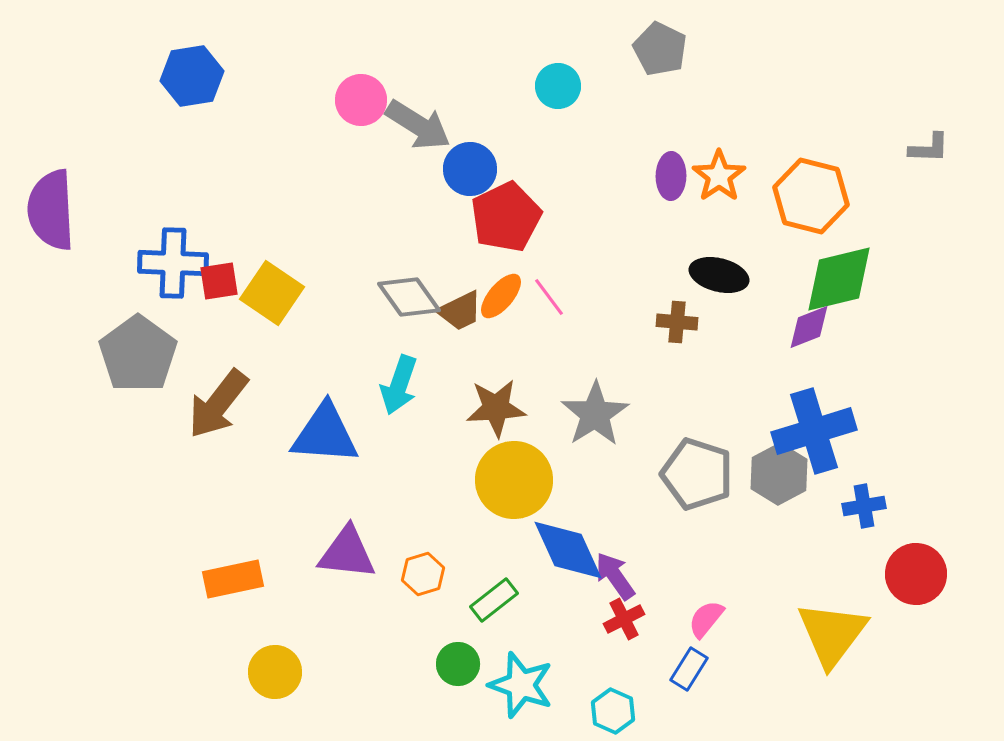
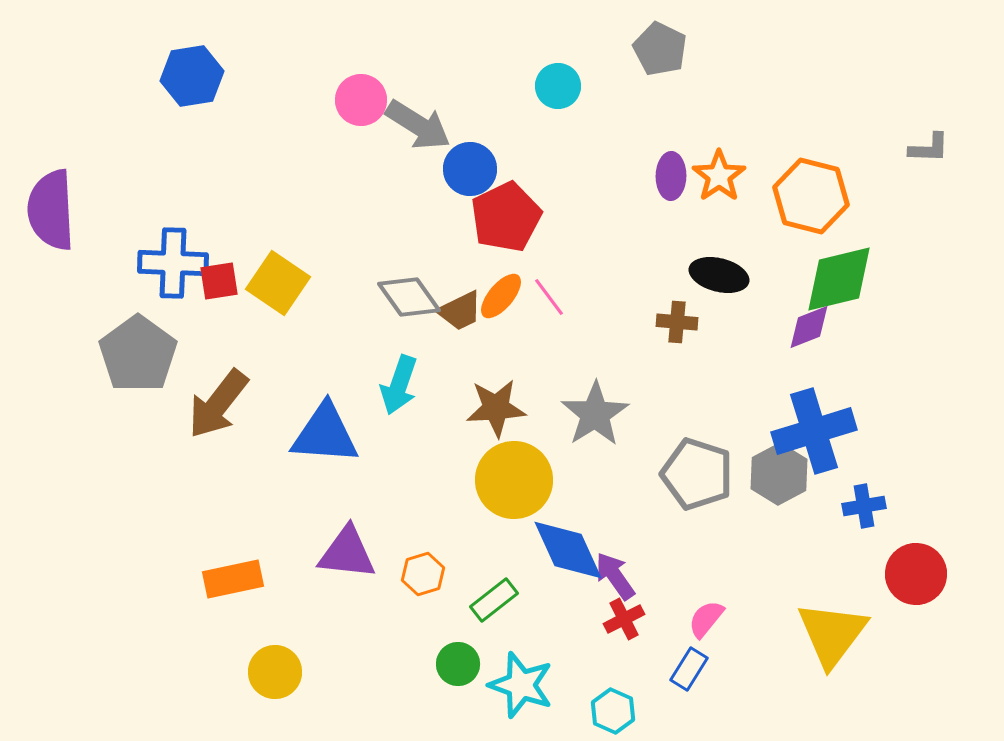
yellow square at (272, 293): moved 6 px right, 10 px up
